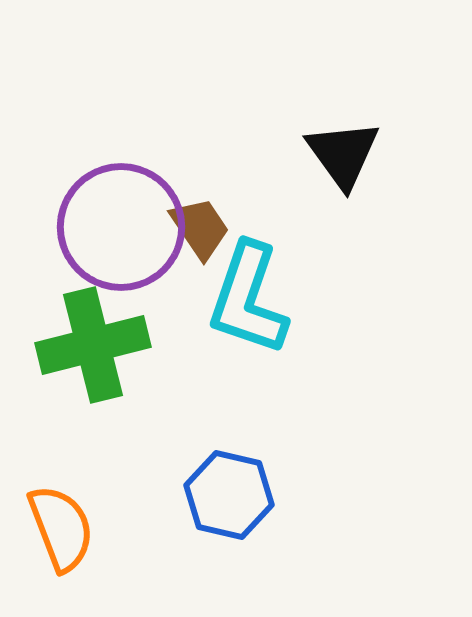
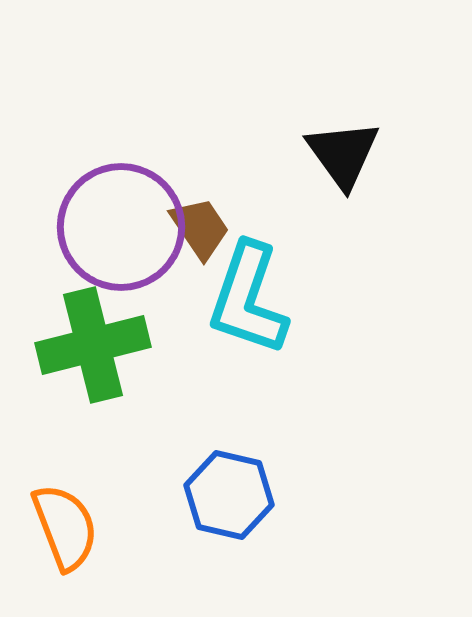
orange semicircle: moved 4 px right, 1 px up
